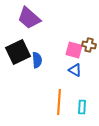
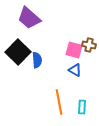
black square: rotated 20 degrees counterclockwise
orange line: rotated 15 degrees counterclockwise
